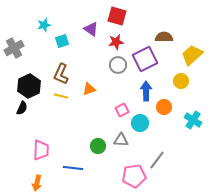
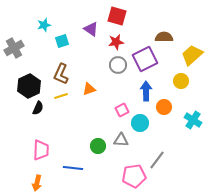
yellow line: rotated 32 degrees counterclockwise
black semicircle: moved 16 px right
